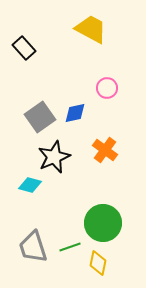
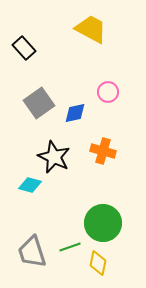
pink circle: moved 1 px right, 4 px down
gray square: moved 1 px left, 14 px up
orange cross: moved 2 px left, 1 px down; rotated 20 degrees counterclockwise
black star: rotated 24 degrees counterclockwise
gray trapezoid: moved 1 px left, 5 px down
